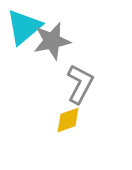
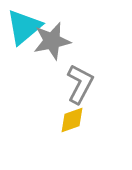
yellow diamond: moved 4 px right
